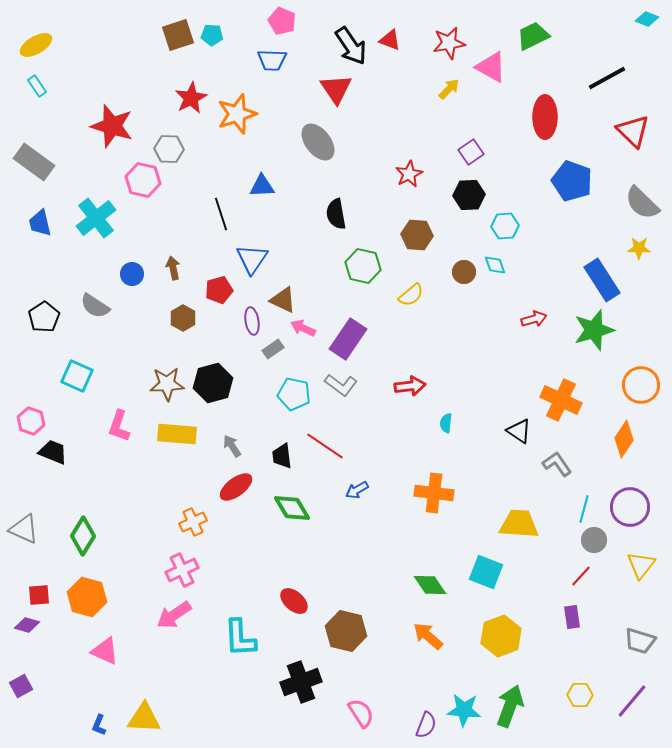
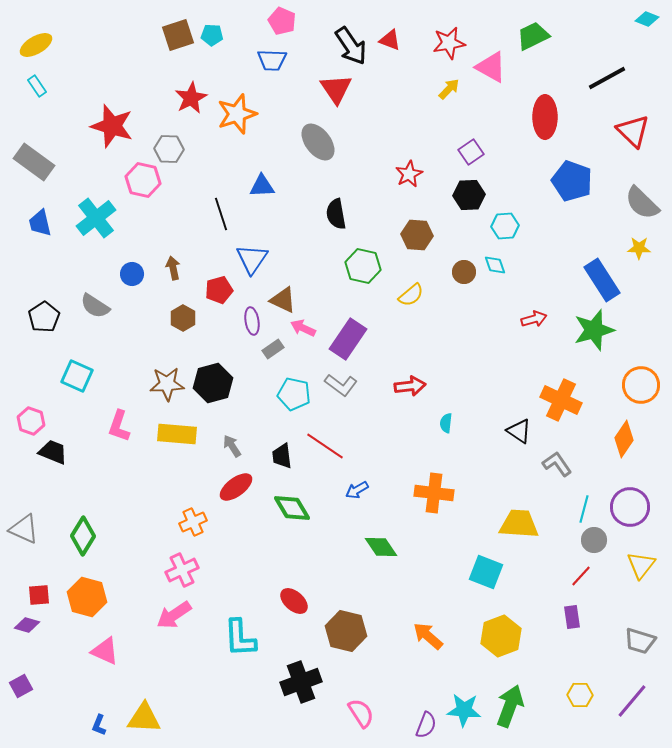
green diamond at (430, 585): moved 49 px left, 38 px up
